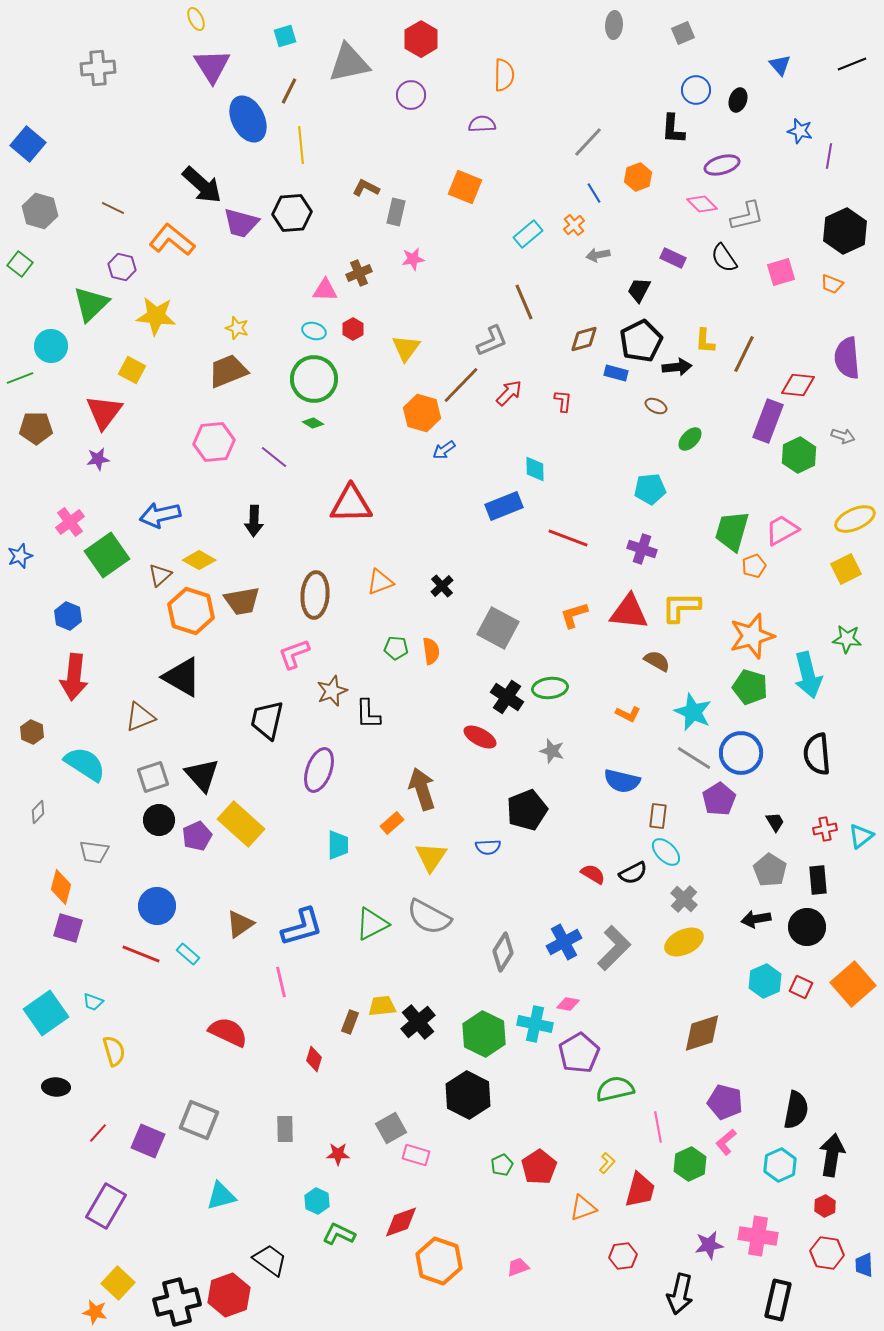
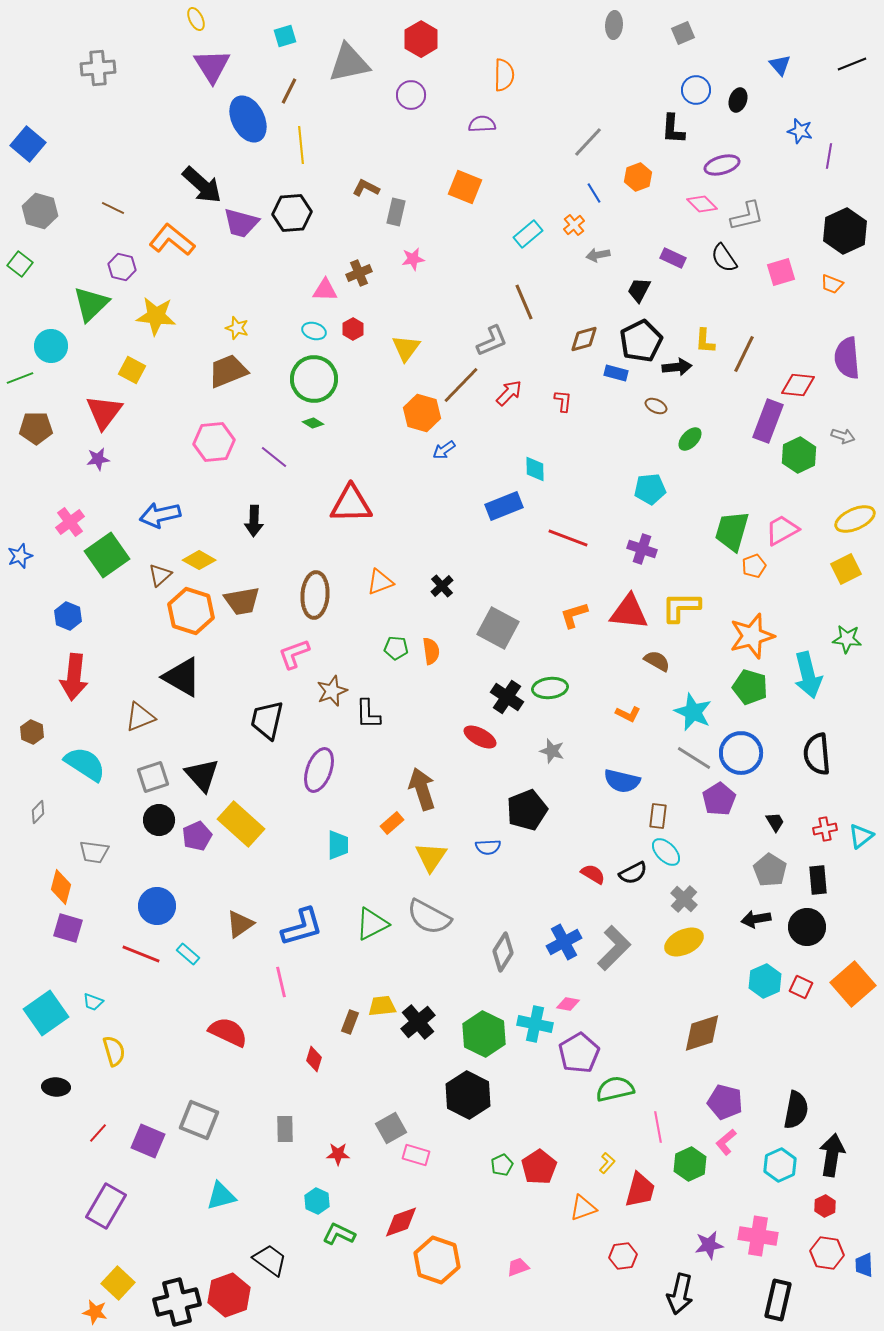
orange hexagon at (439, 1261): moved 2 px left, 1 px up
